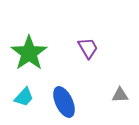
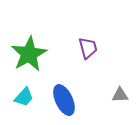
purple trapezoid: rotated 15 degrees clockwise
green star: moved 1 px down; rotated 6 degrees clockwise
blue ellipse: moved 2 px up
